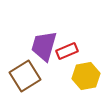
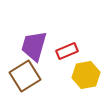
purple trapezoid: moved 10 px left
yellow hexagon: moved 1 px up
